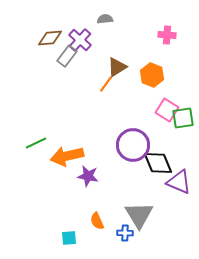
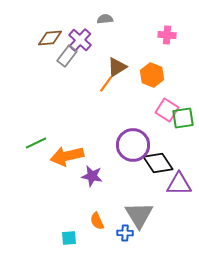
black diamond: rotated 12 degrees counterclockwise
purple star: moved 4 px right
purple triangle: moved 2 px down; rotated 24 degrees counterclockwise
